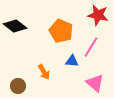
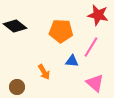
orange pentagon: rotated 20 degrees counterclockwise
brown circle: moved 1 px left, 1 px down
